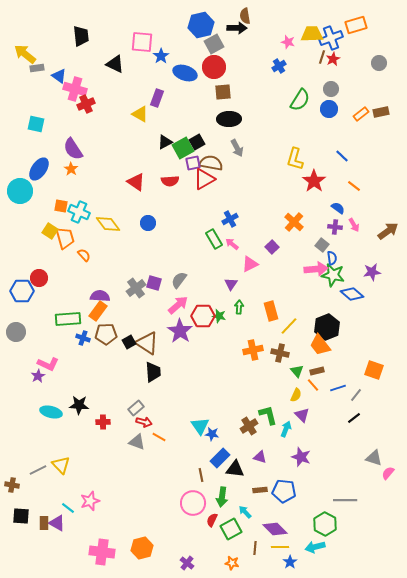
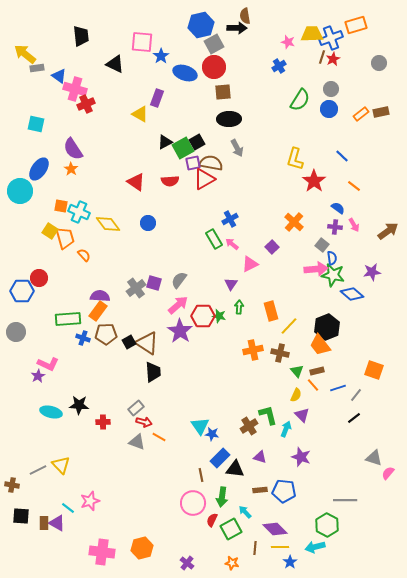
green hexagon at (325, 524): moved 2 px right, 1 px down
